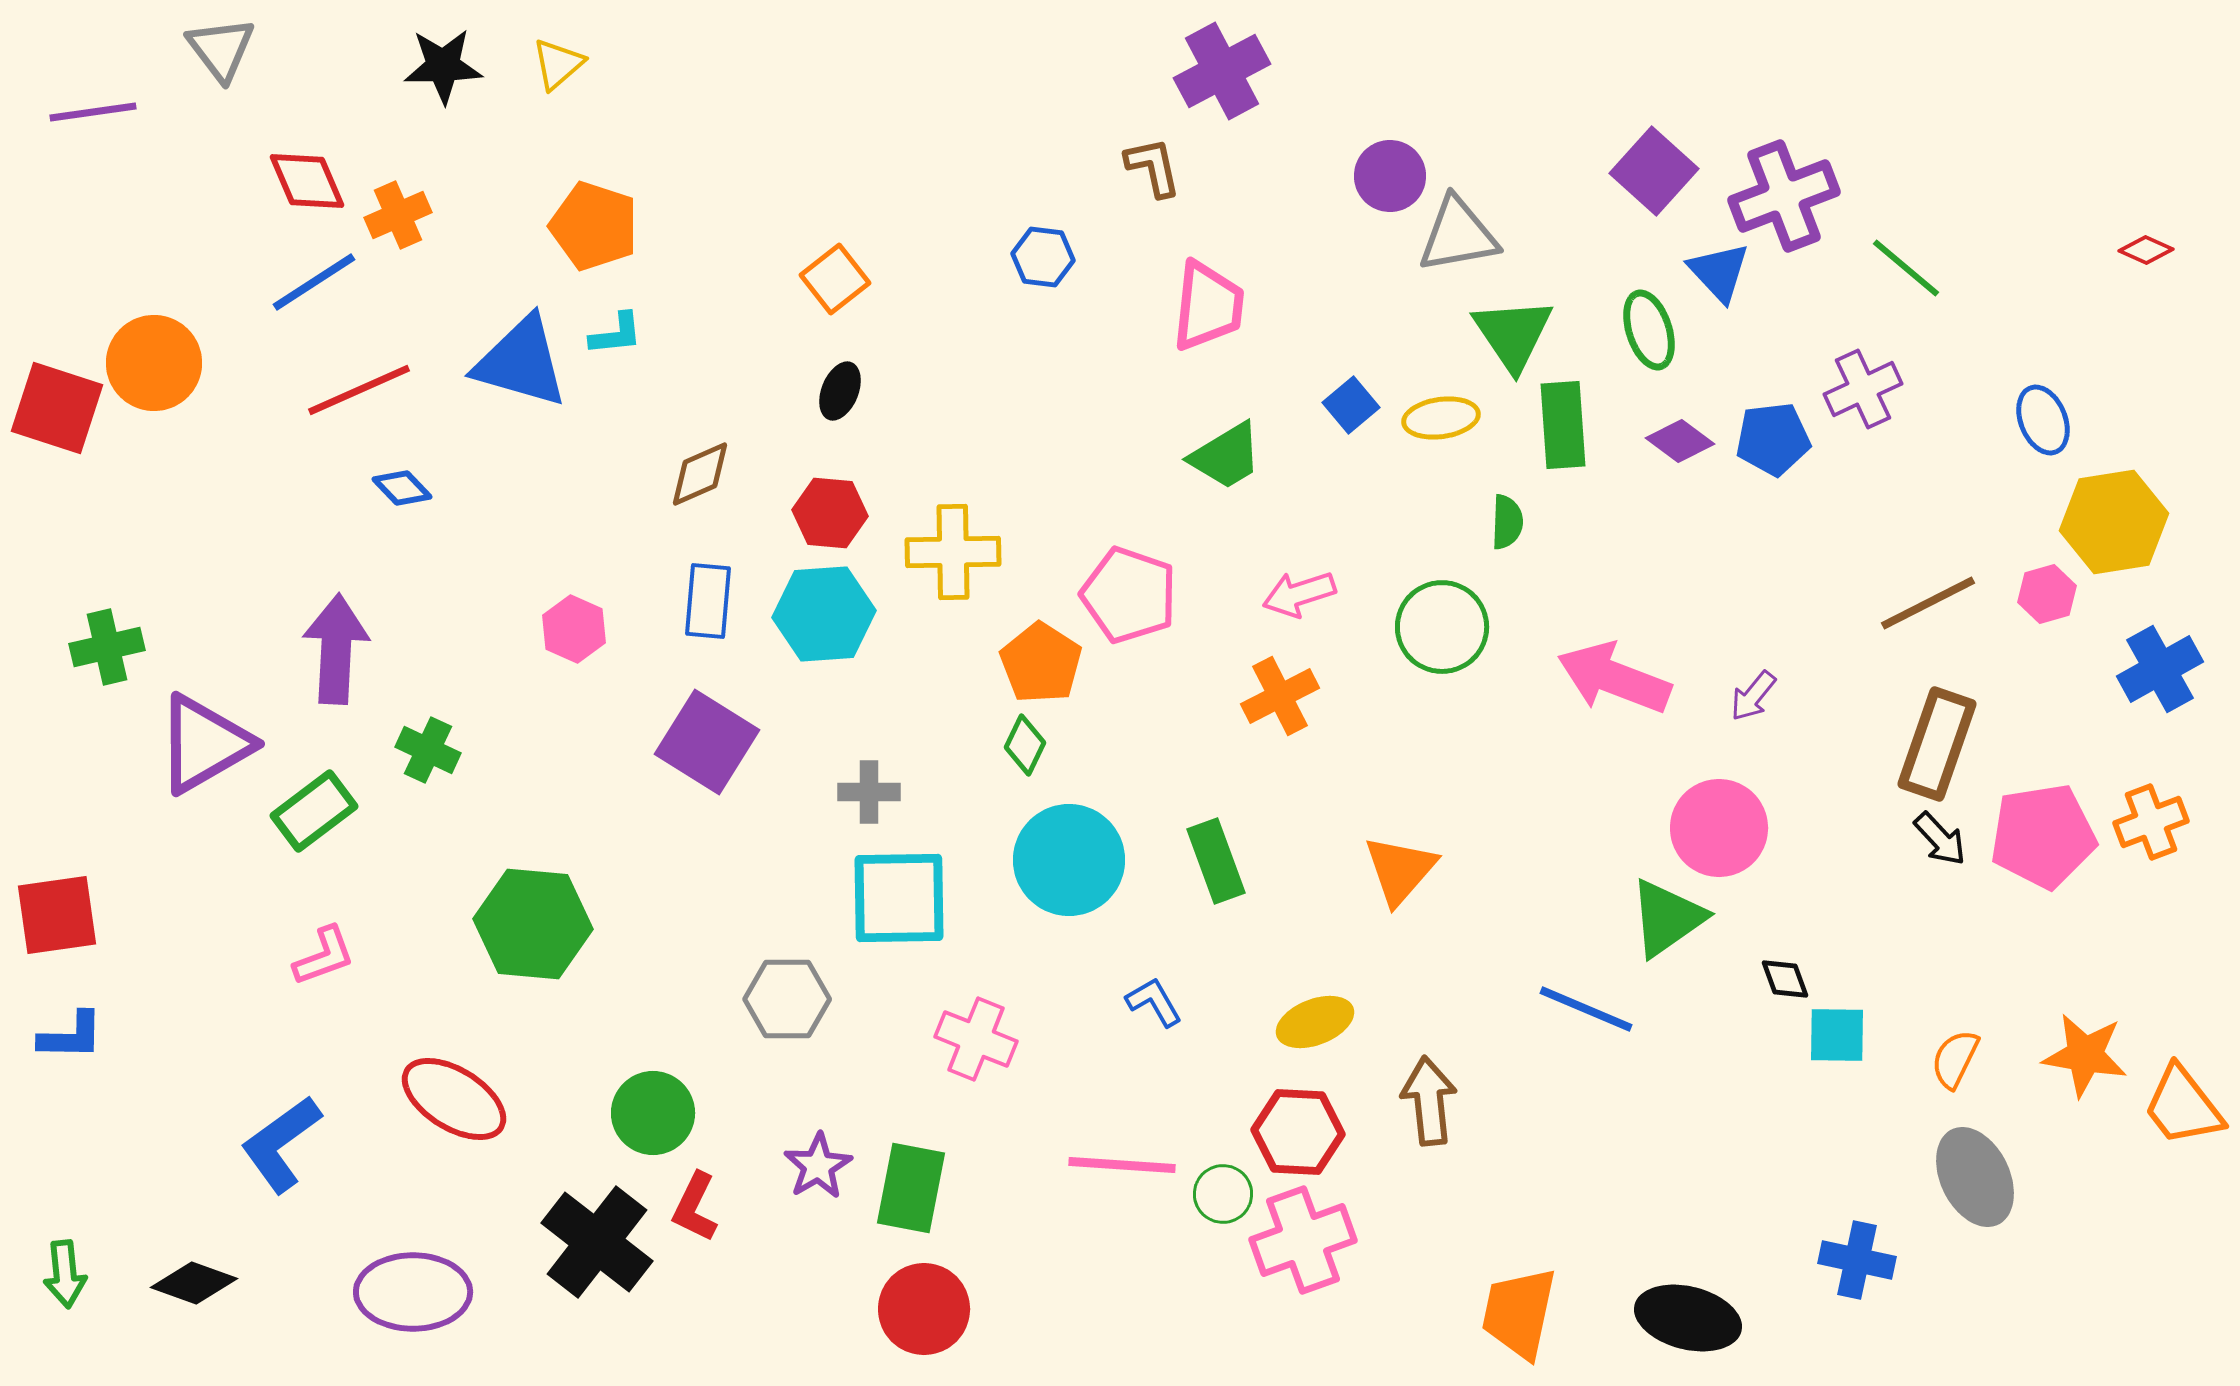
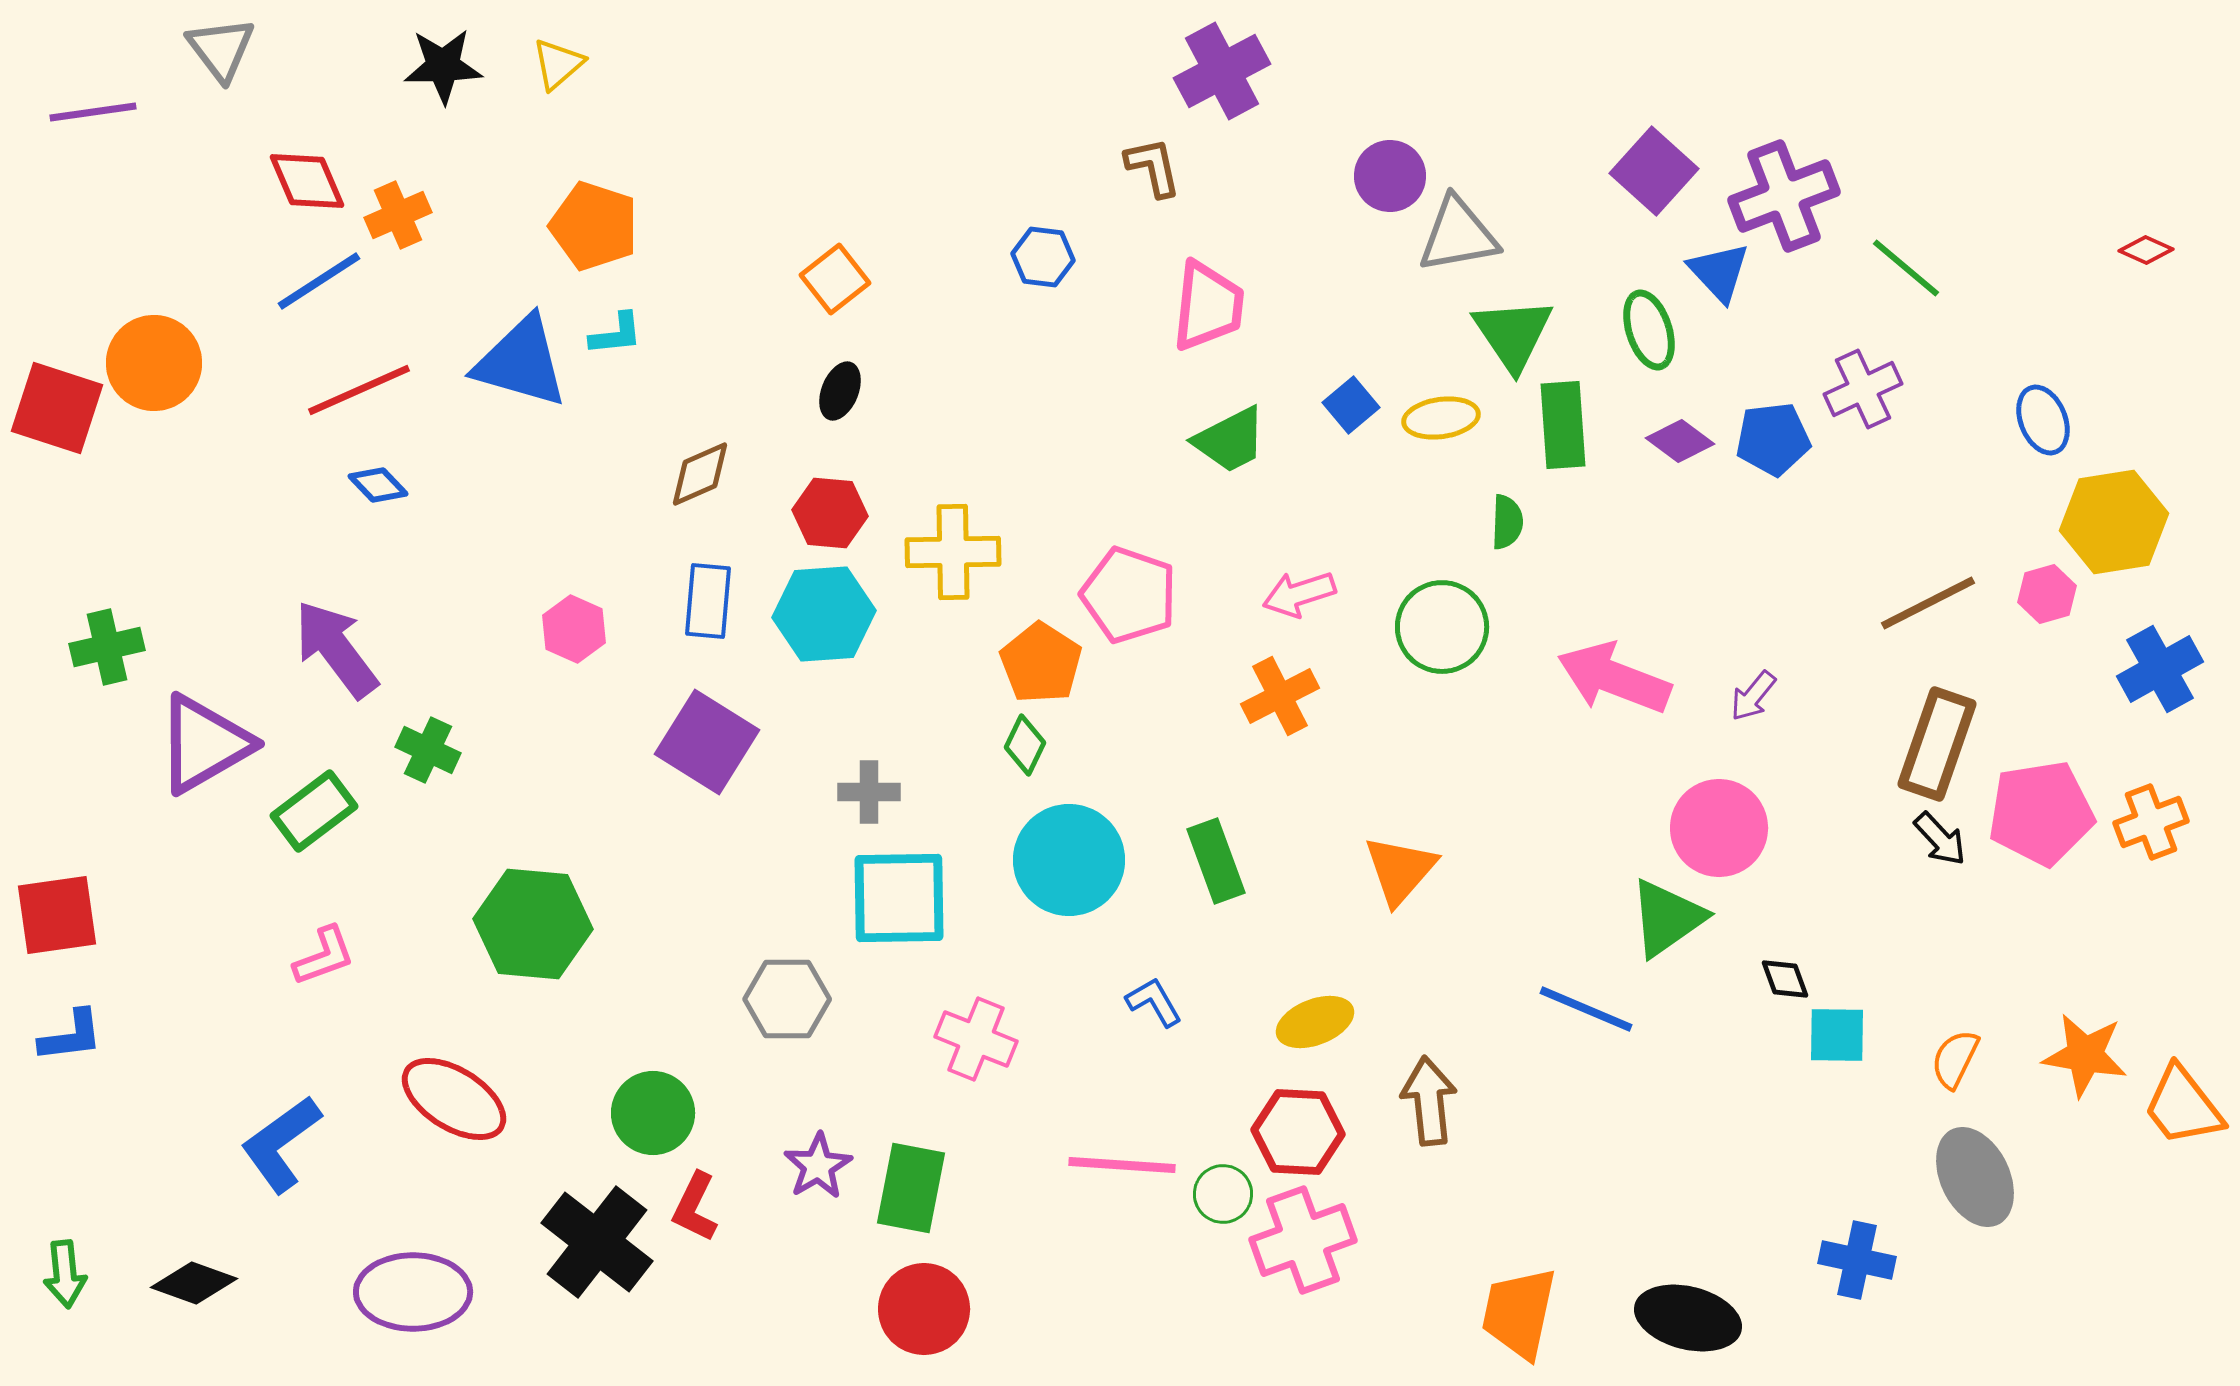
blue line at (314, 282): moved 5 px right, 1 px up
green trapezoid at (1226, 456): moved 4 px right, 16 px up; rotated 4 degrees clockwise
blue diamond at (402, 488): moved 24 px left, 3 px up
purple arrow at (336, 649): rotated 40 degrees counterclockwise
pink pentagon at (2043, 836): moved 2 px left, 23 px up
blue L-shape at (71, 1036): rotated 8 degrees counterclockwise
